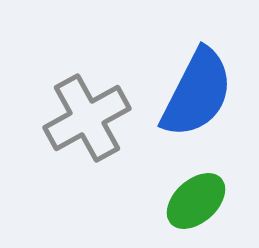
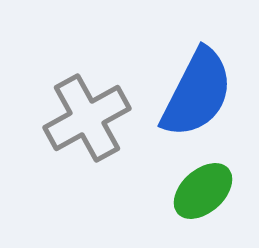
green ellipse: moved 7 px right, 10 px up
